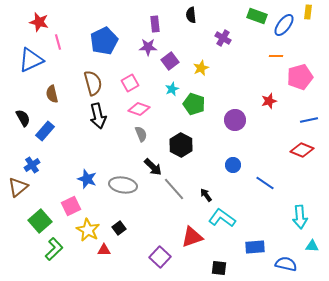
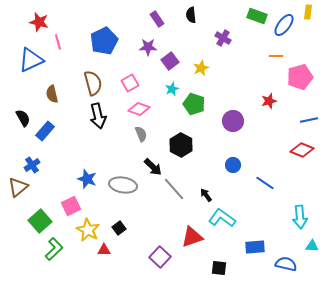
purple rectangle at (155, 24): moved 2 px right, 5 px up; rotated 28 degrees counterclockwise
purple circle at (235, 120): moved 2 px left, 1 px down
